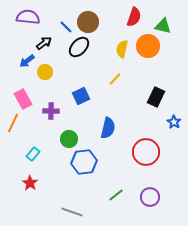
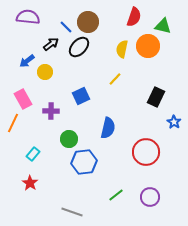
black arrow: moved 7 px right, 1 px down
